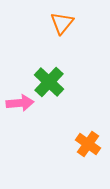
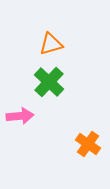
orange triangle: moved 11 px left, 21 px down; rotated 35 degrees clockwise
pink arrow: moved 13 px down
